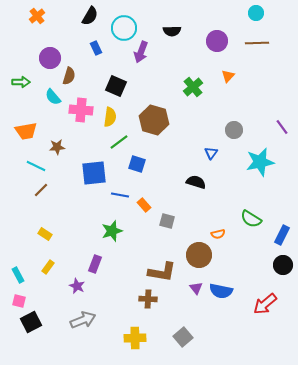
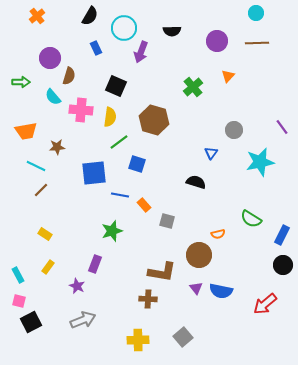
yellow cross at (135, 338): moved 3 px right, 2 px down
